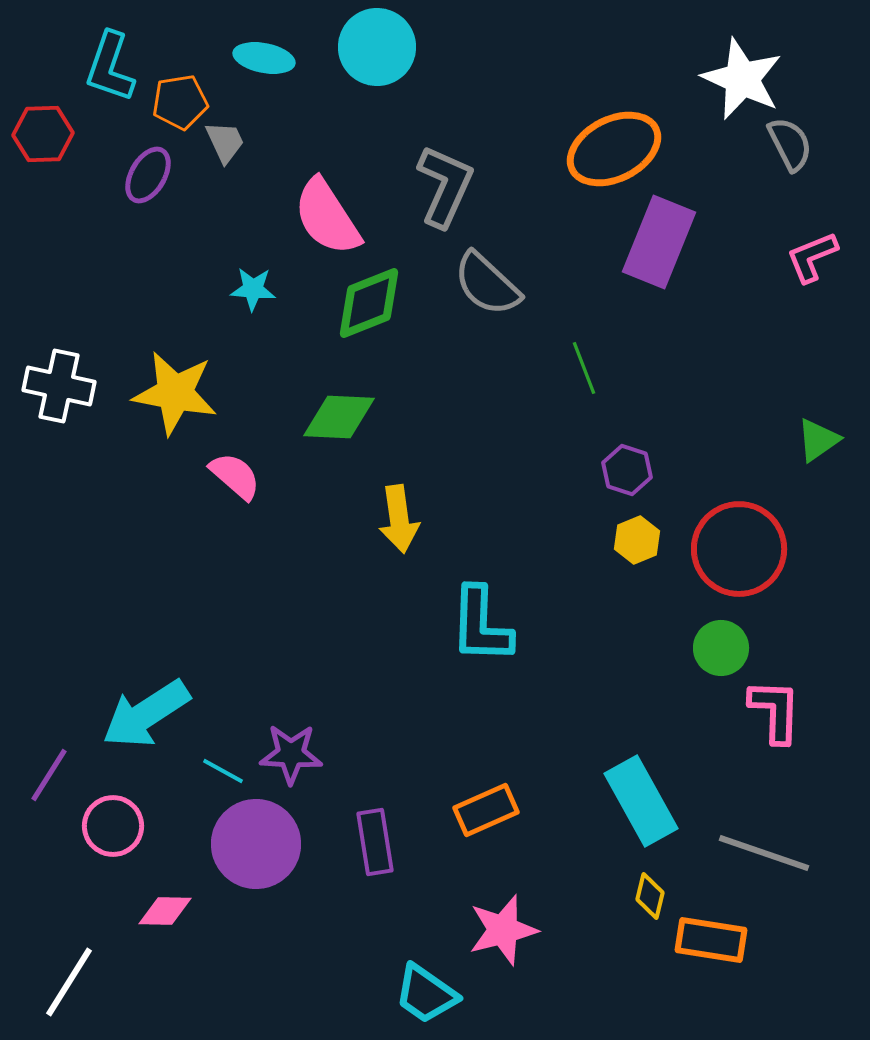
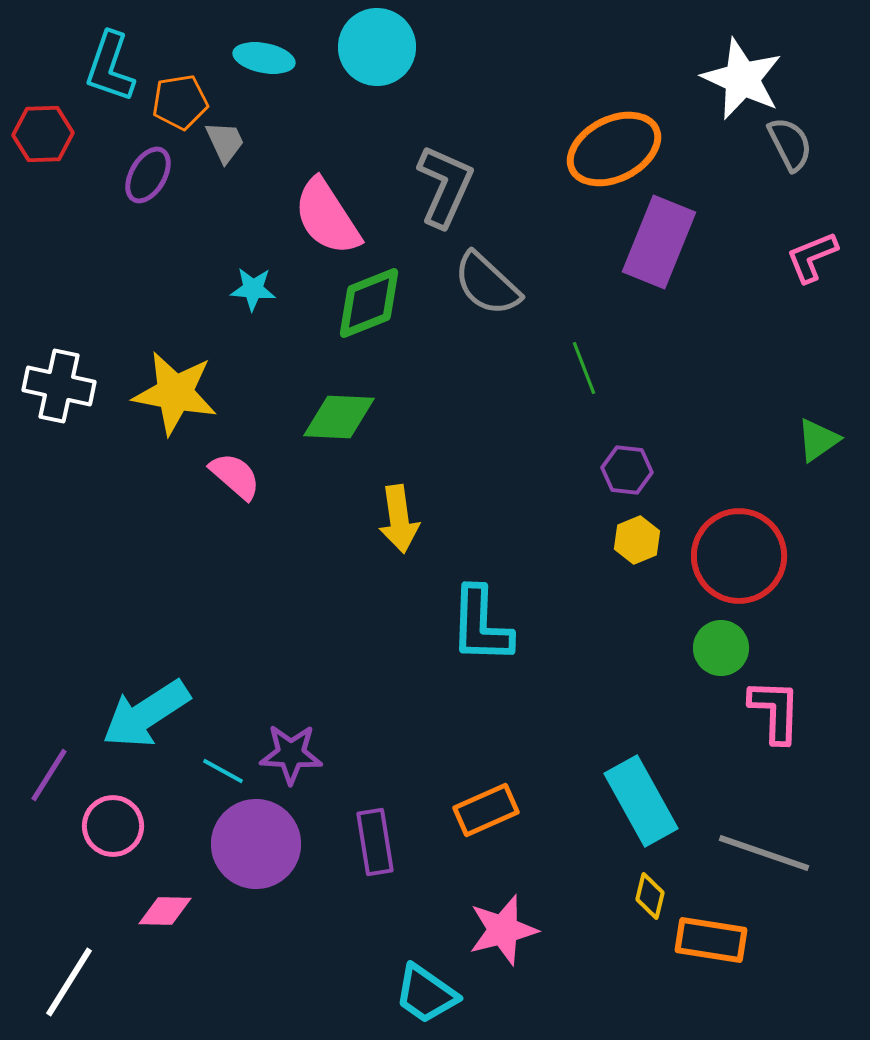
purple hexagon at (627, 470): rotated 12 degrees counterclockwise
red circle at (739, 549): moved 7 px down
